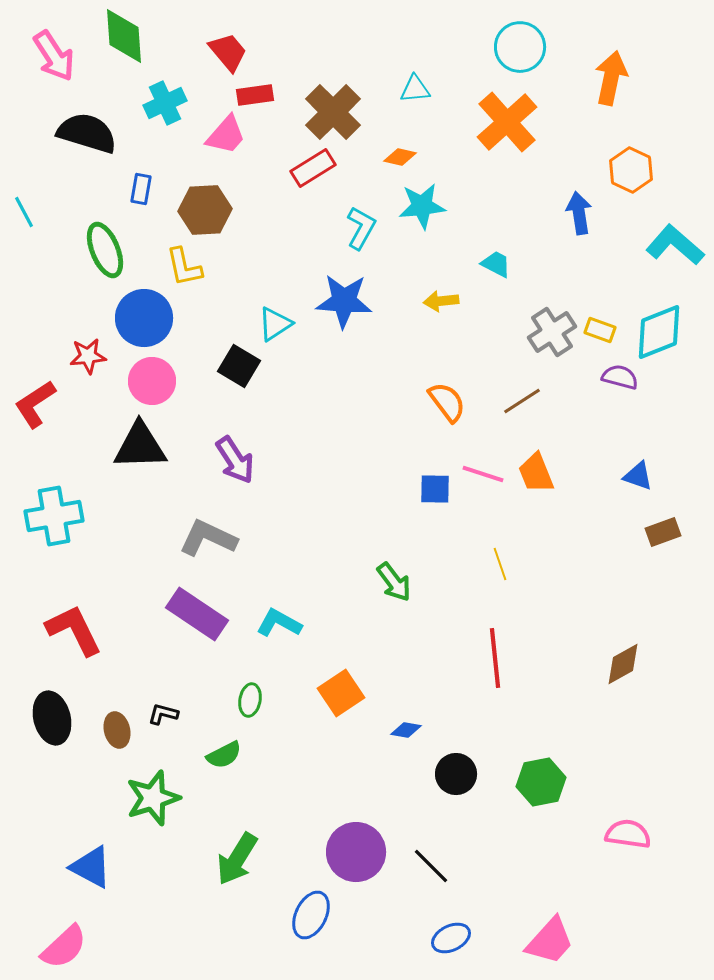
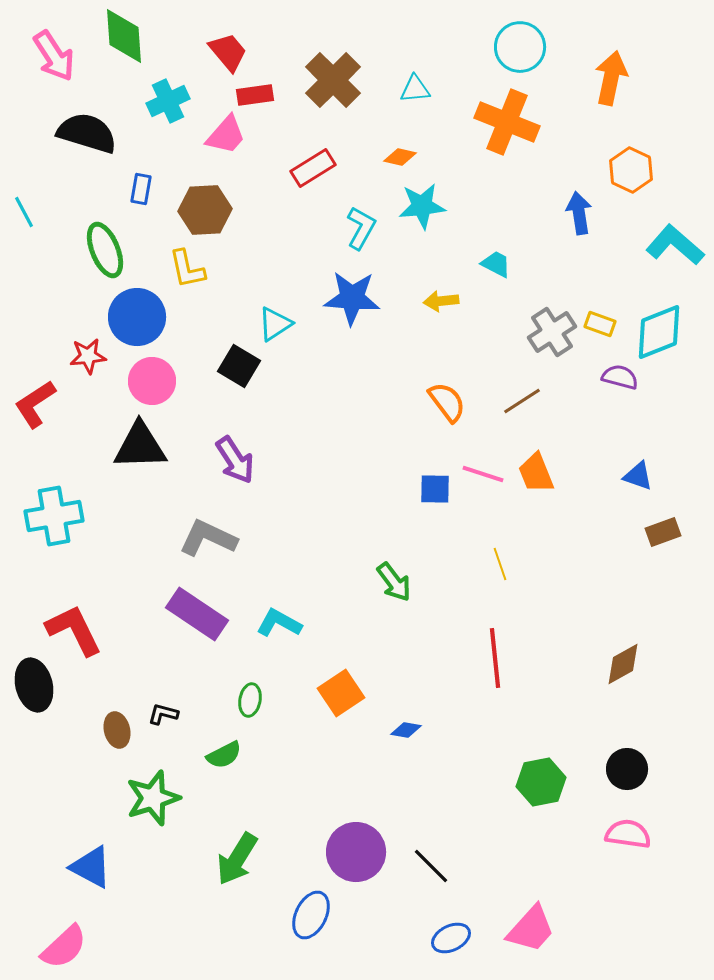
cyan cross at (165, 103): moved 3 px right, 2 px up
brown cross at (333, 112): moved 32 px up
orange cross at (507, 122): rotated 26 degrees counterclockwise
yellow L-shape at (184, 267): moved 3 px right, 2 px down
blue star at (344, 301): moved 8 px right, 3 px up
blue circle at (144, 318): moved 7 px left, 1 px up
yellow rectangle at (600, 330): moved 6 px up
black ellipse at (52, 718): moved 18 px left, 33 px up
black circle at (456, 774): moved 171 px right, 5 px up
pink trapezoid at (550, 941): moved 19 px left, 12 px up
